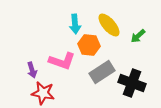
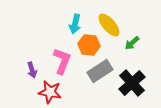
cyan arrow: rotated 18 degrees clockwise
green arrow: moved 6 px left, 7 px down
pink L-shape: rotated 88 degrees counterclockwise
gray rectangle: moved 2 px left, 1 px up
black cross: rotated 28 degrees clockwise
red star: moved 7 px right, 1 px up
